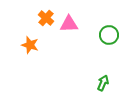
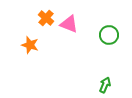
pink triangle: rotated 24 degrees clockwise
green arrow: moved 2 px right, 2 px down
